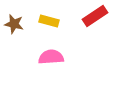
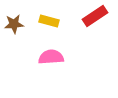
brown star: rotated 18 degrees counterclockwise
